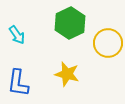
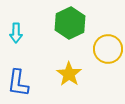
cyan arrow: moved 1 px left, 2 px up; rotated 36 degrees clockwise
yellow circle: moved 6 px down
yellow star: moved 2 px right; rotated 20 degrees clockwise
